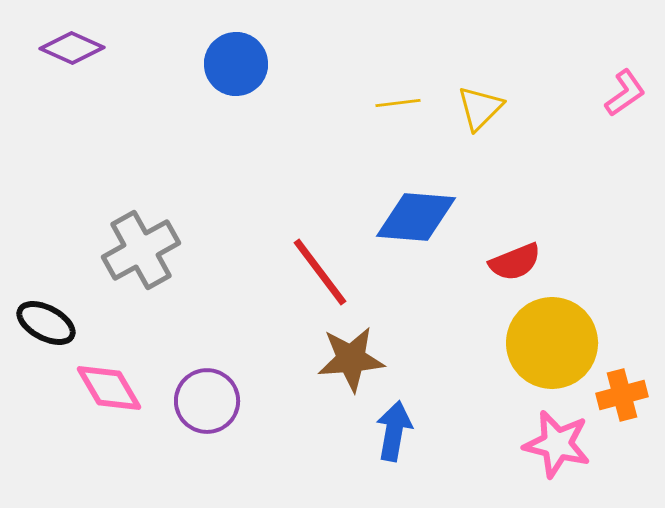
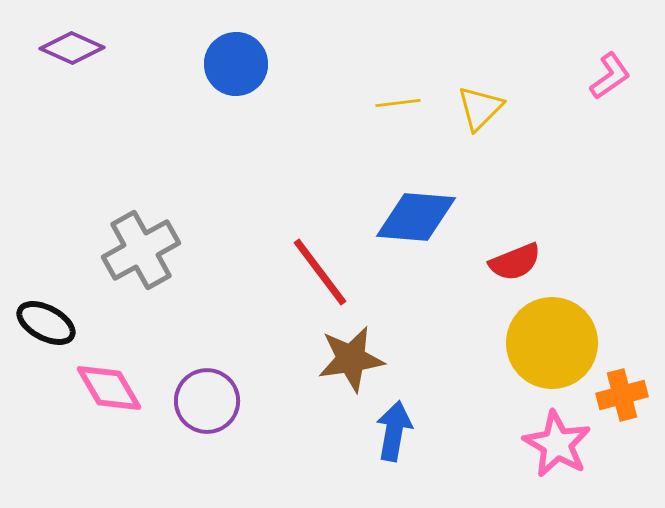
pink L-shape: moved 15 px left, 17 px up
brown star: rotated 4 degrees counterclockwise
pink star: rotated 16 degrees clockwise
